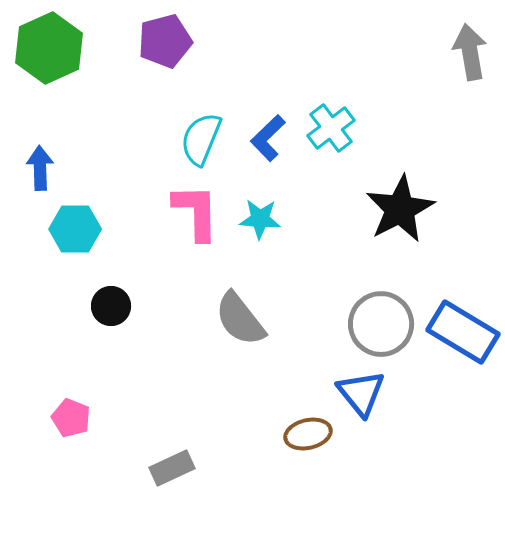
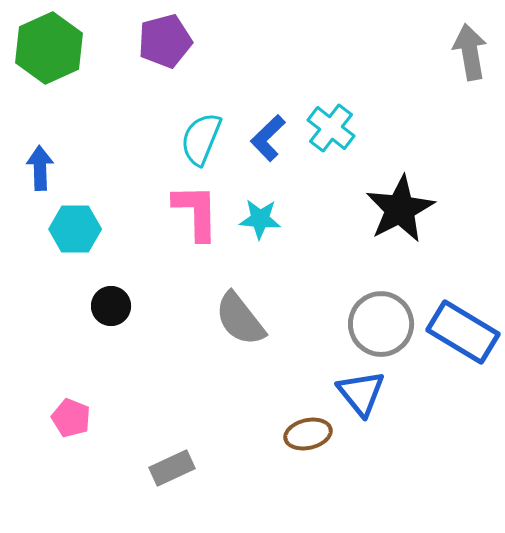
cyan cross: rotated 15 degrees counterclockwise
